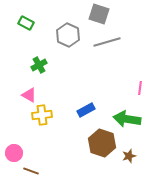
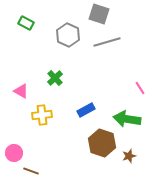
green cross: moved 16 px right, 13 px down; rotated 14 degrees counterclockwise
pink line: rotated 40 degrees counterclockwise
pink triangle: moved 8 px left, 4 px up
